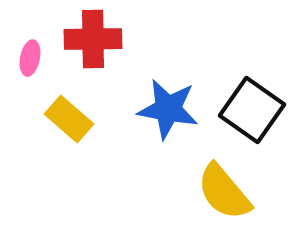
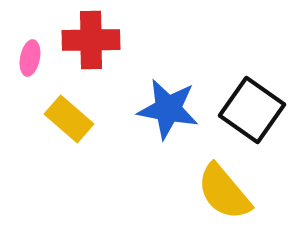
red cross: moved 2 px left, 1 px down
